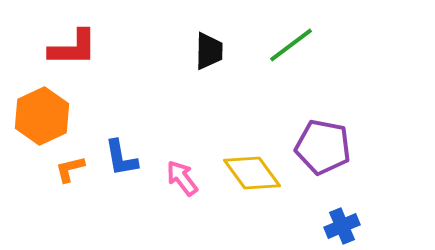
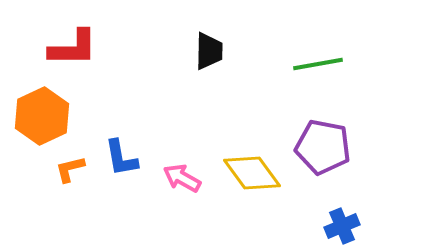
green line: moved 27 px right, 19 px down; rotated 27 degrees clockwise
pink arrow: rotated 24 degrees counterclockwise
